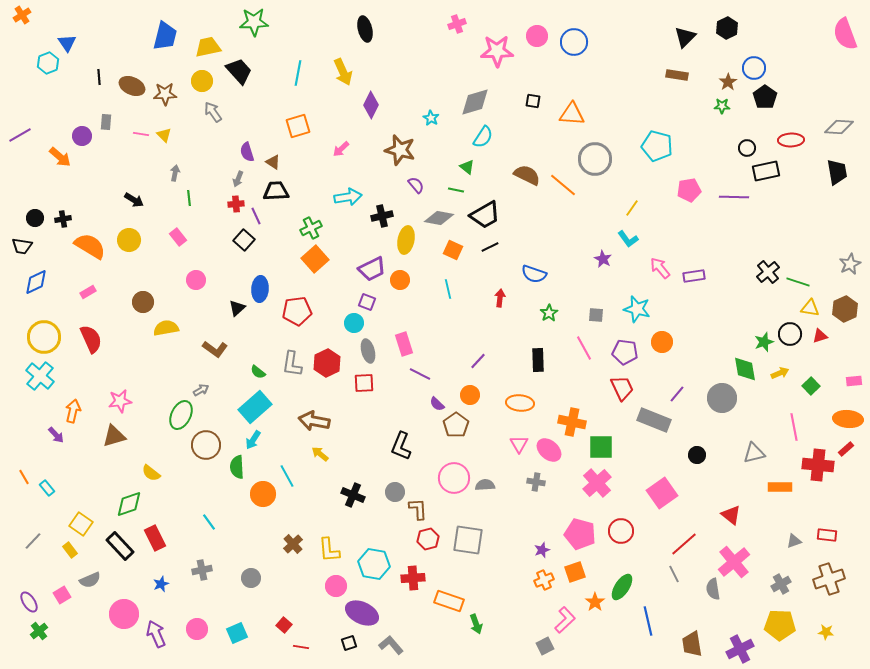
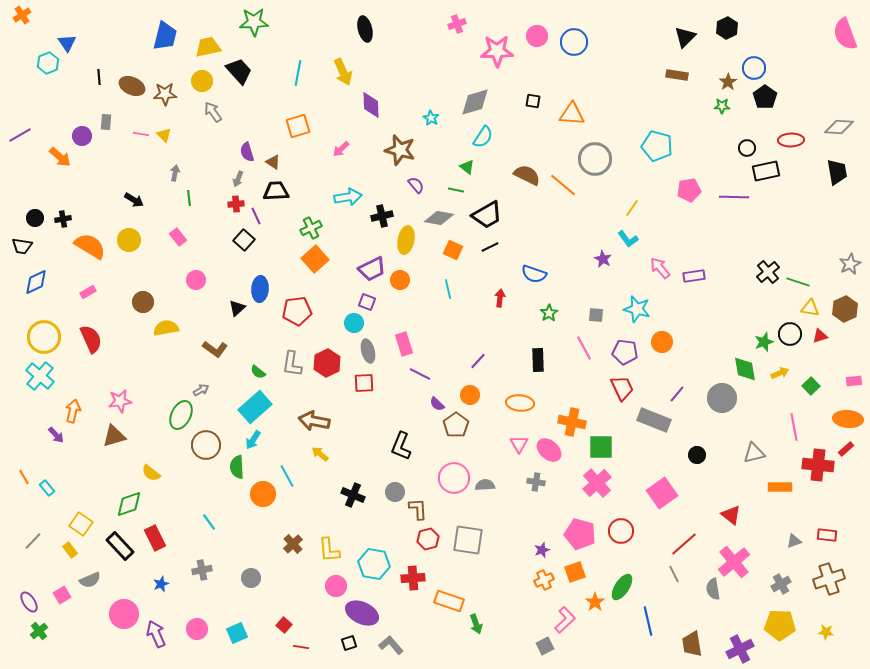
purple diamond at (371, 105): rotated 28 degrees counterclockwise
black trapezoid at (485, 215): moved 2 px right
